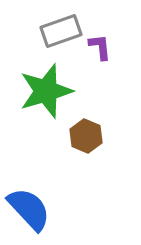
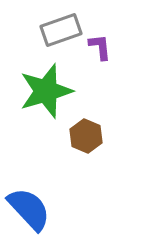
gray rectangle: moved 1 px up
